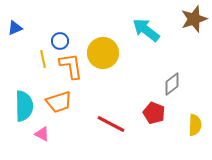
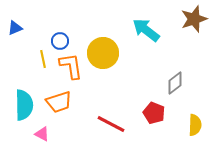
gray diamond: moved 3 px right, 1 px up
cyan semicircle: moved 1 px up
